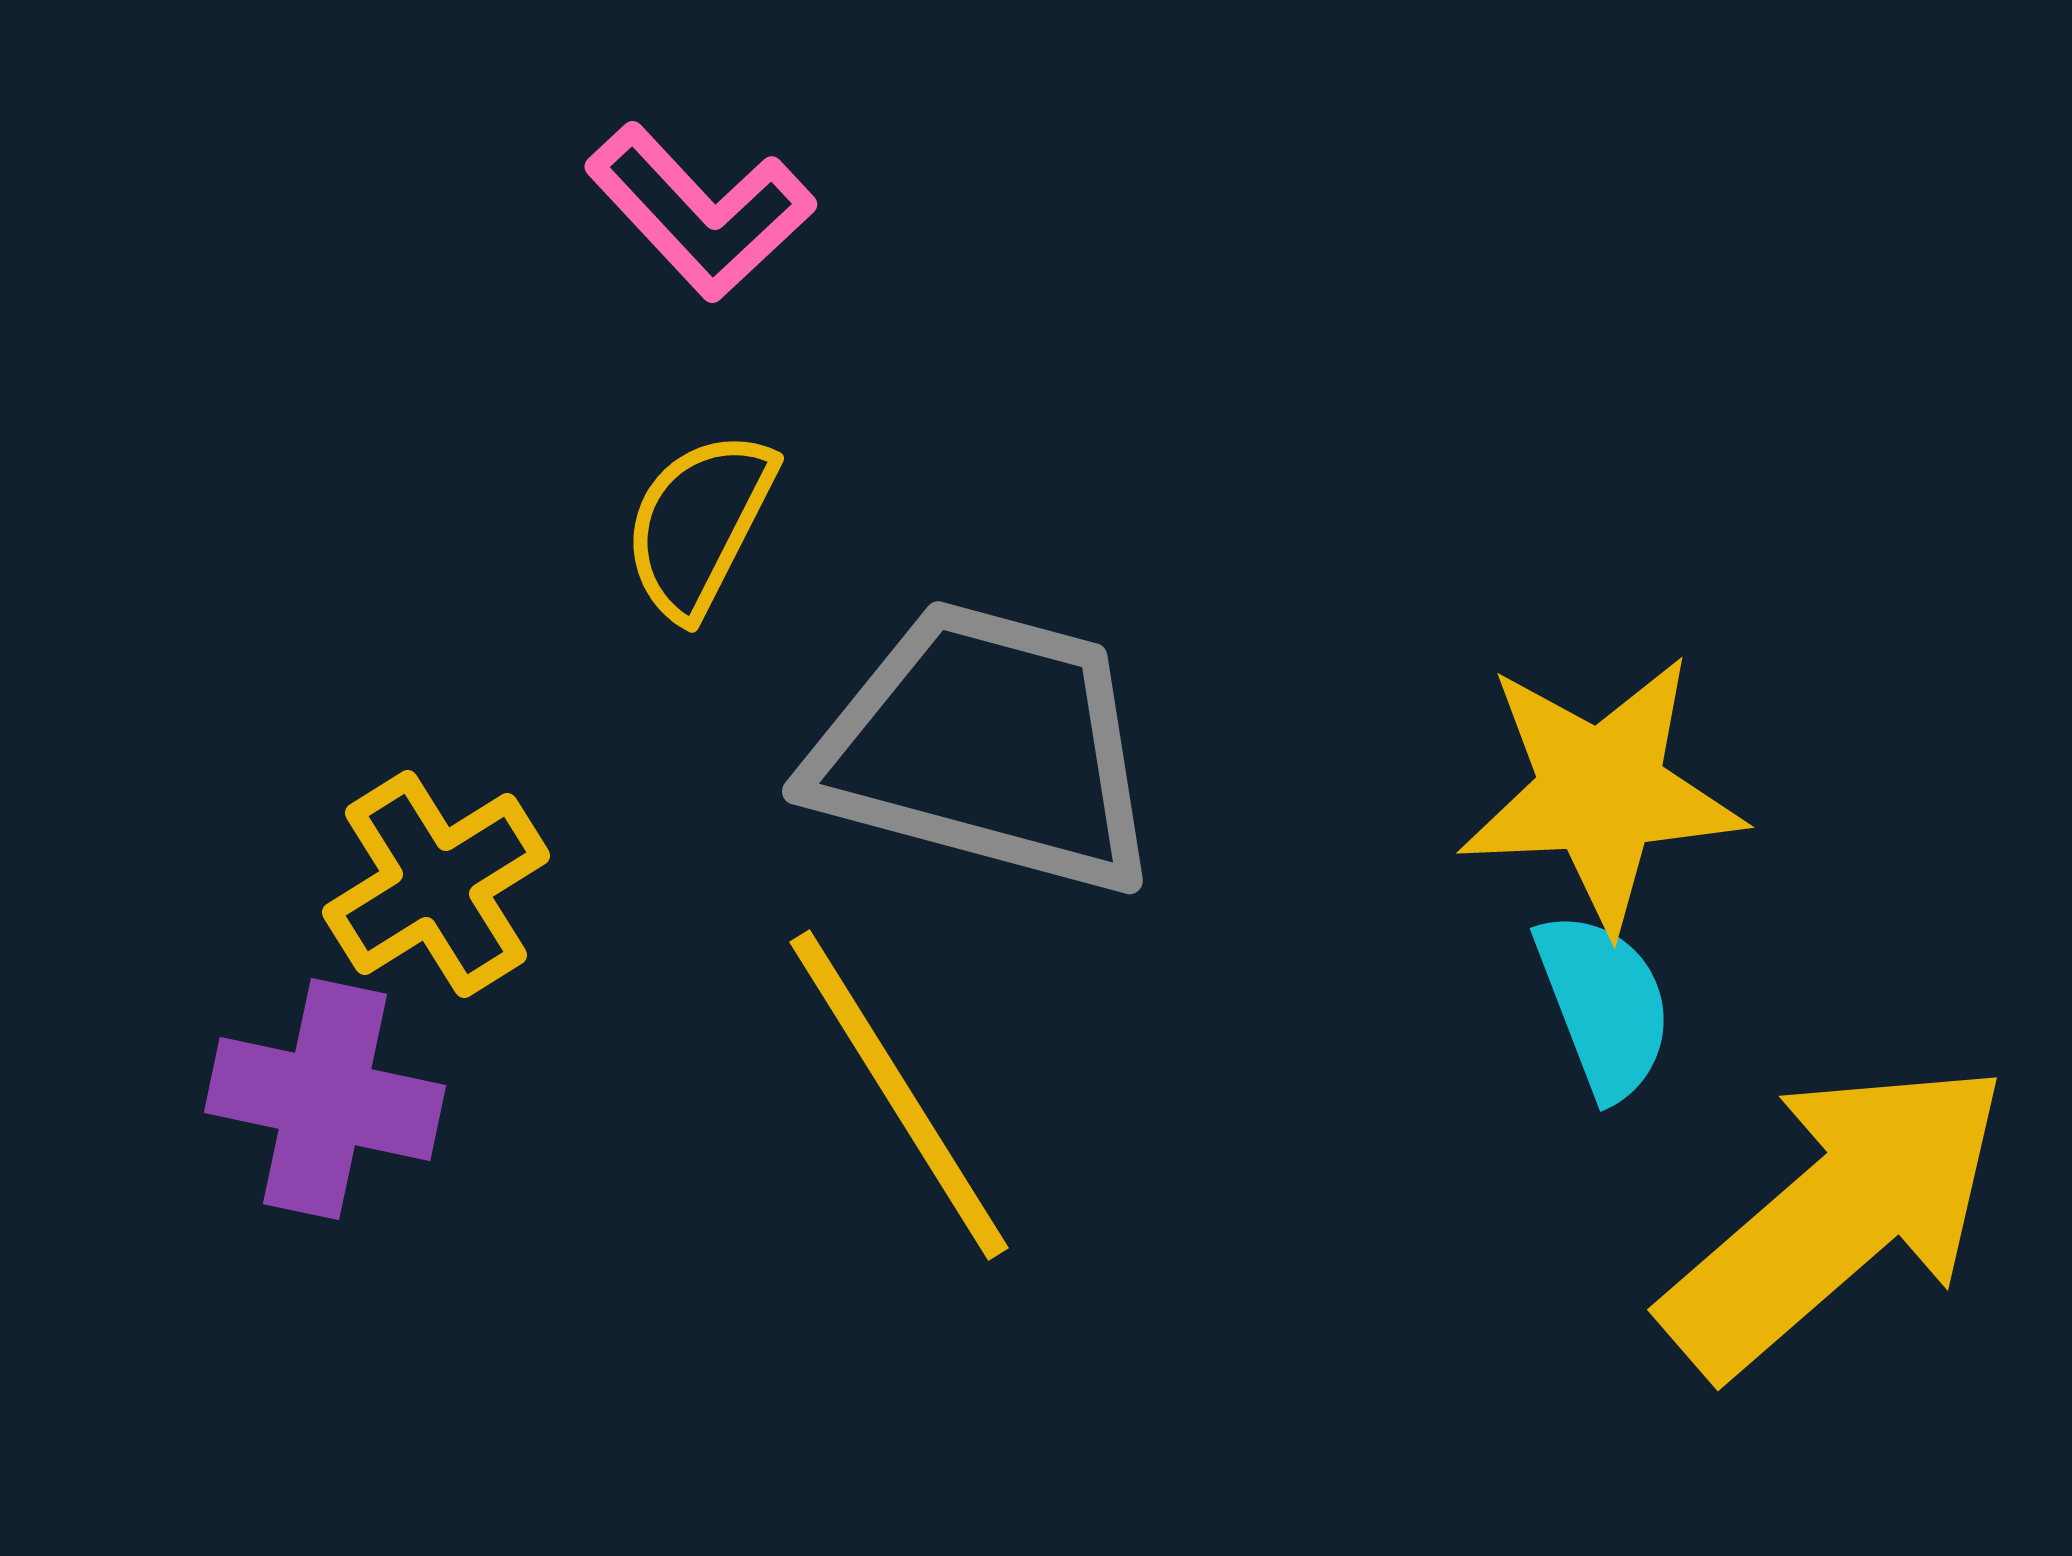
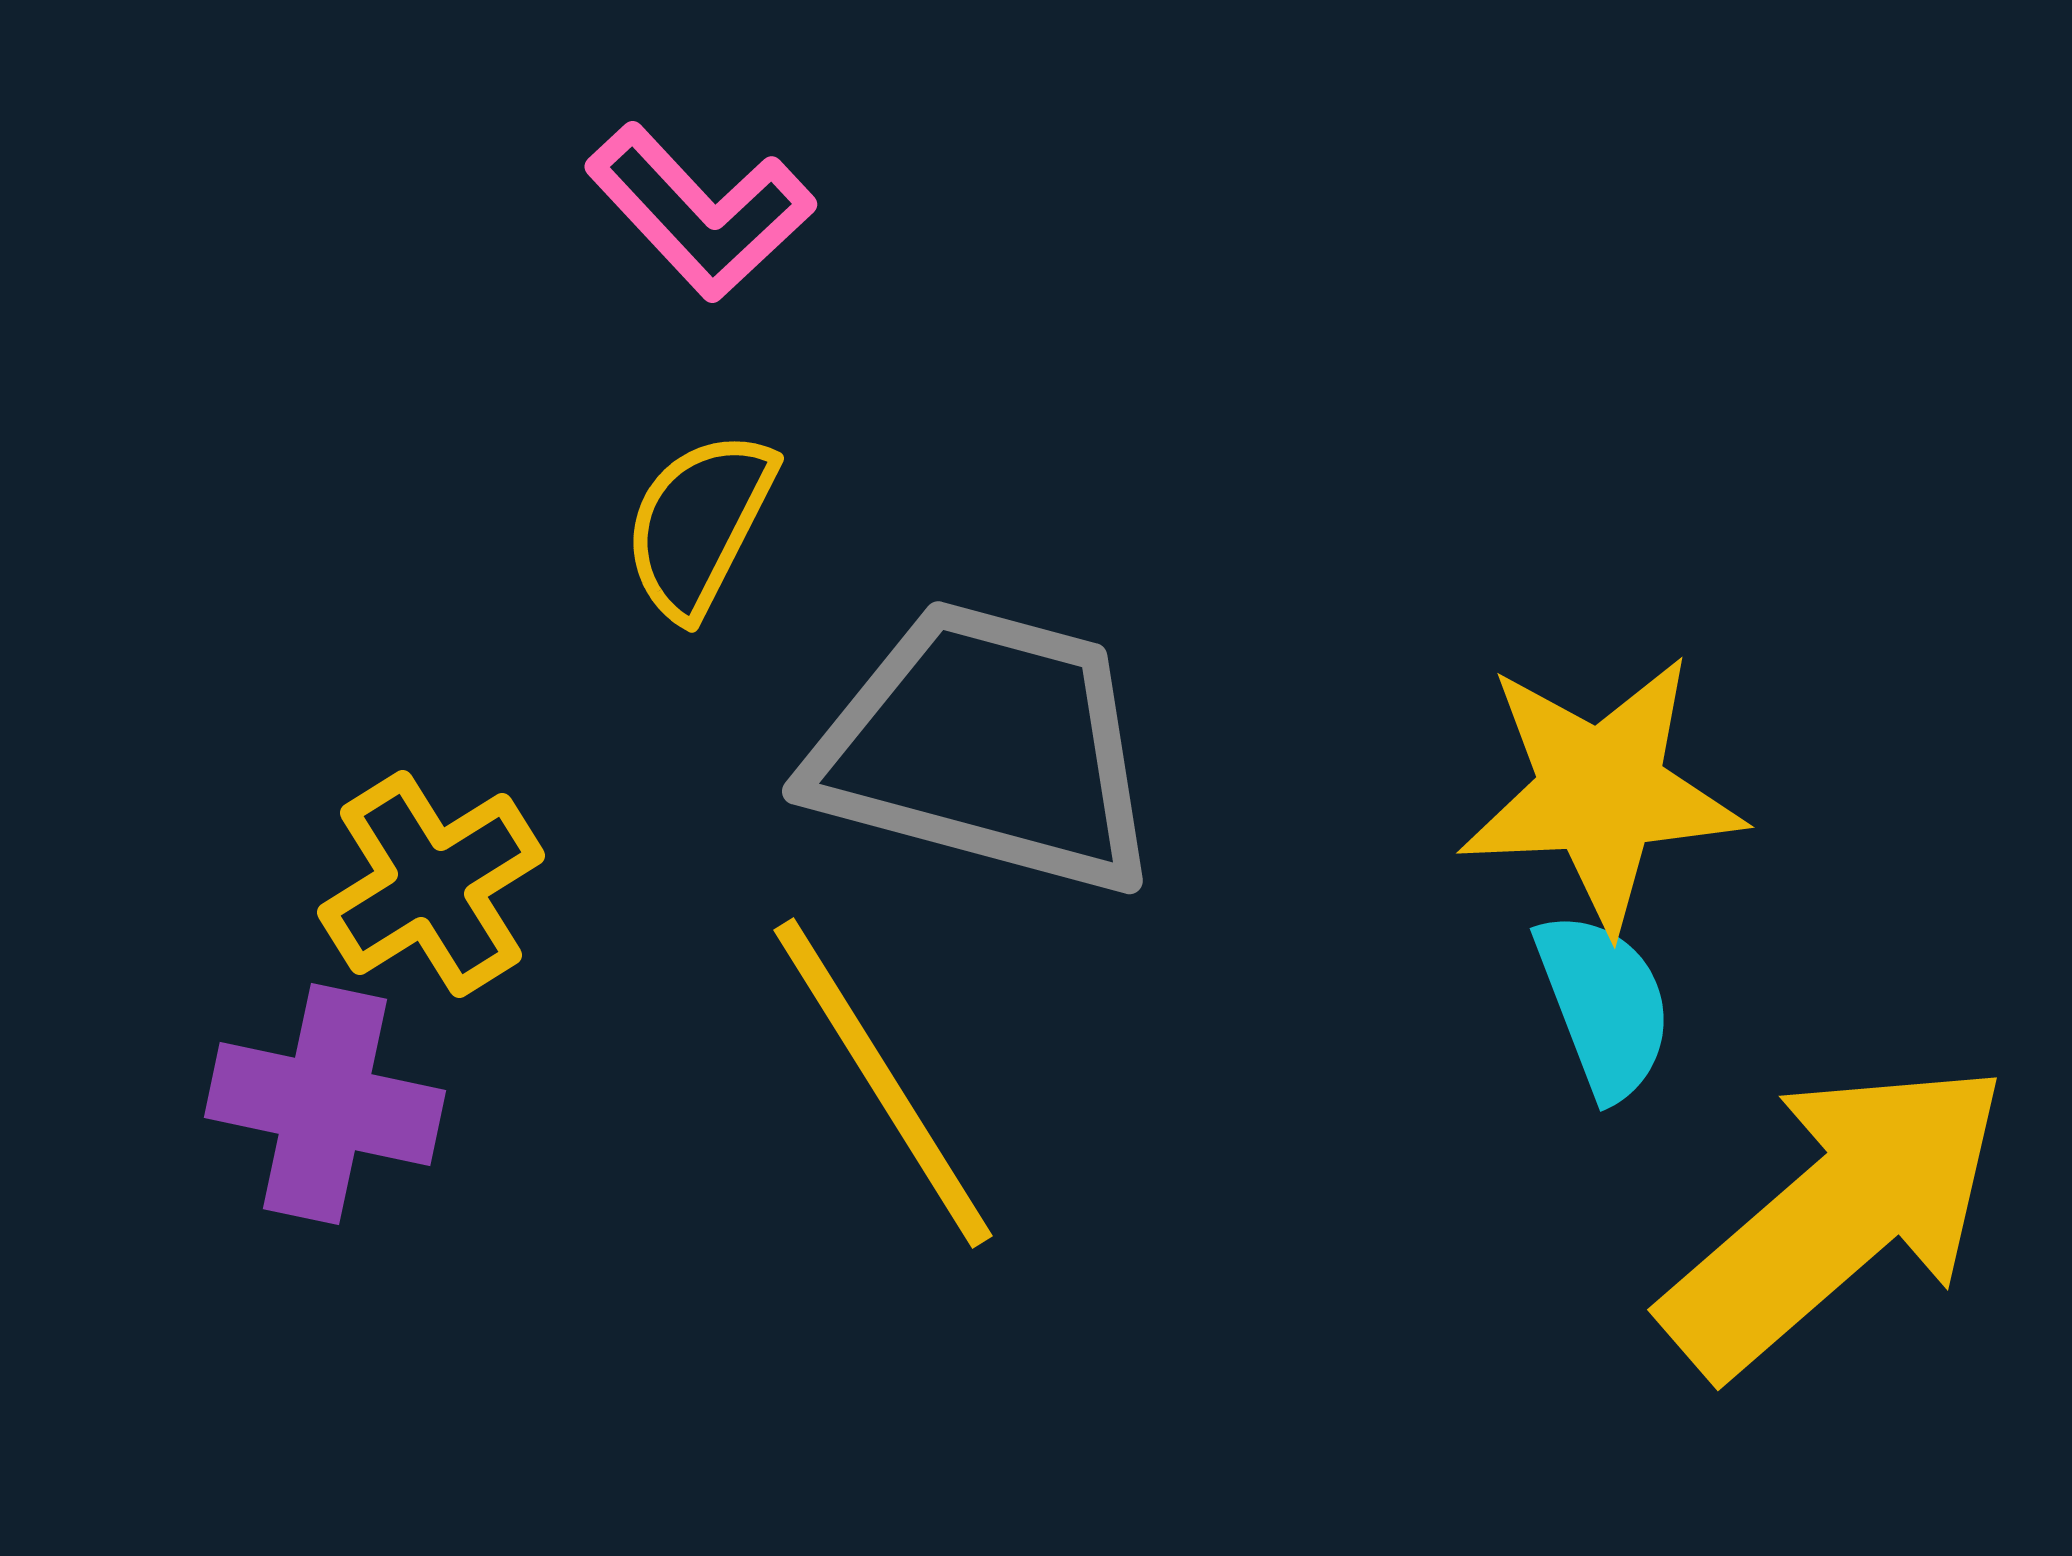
yellow cross: moved 5 px left
yellow line: moved 16 px left, 12 px up
purple cross: moved 5 px down
